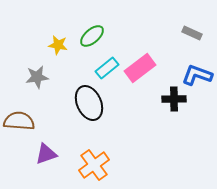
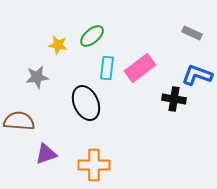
cyan rectangle: rotated 45 degrees counterclockwise
black cross: rotated 10 degrees clockwise
black ellipse: moved 3 px left
orange cross: rotated 36 degrees clockwise
